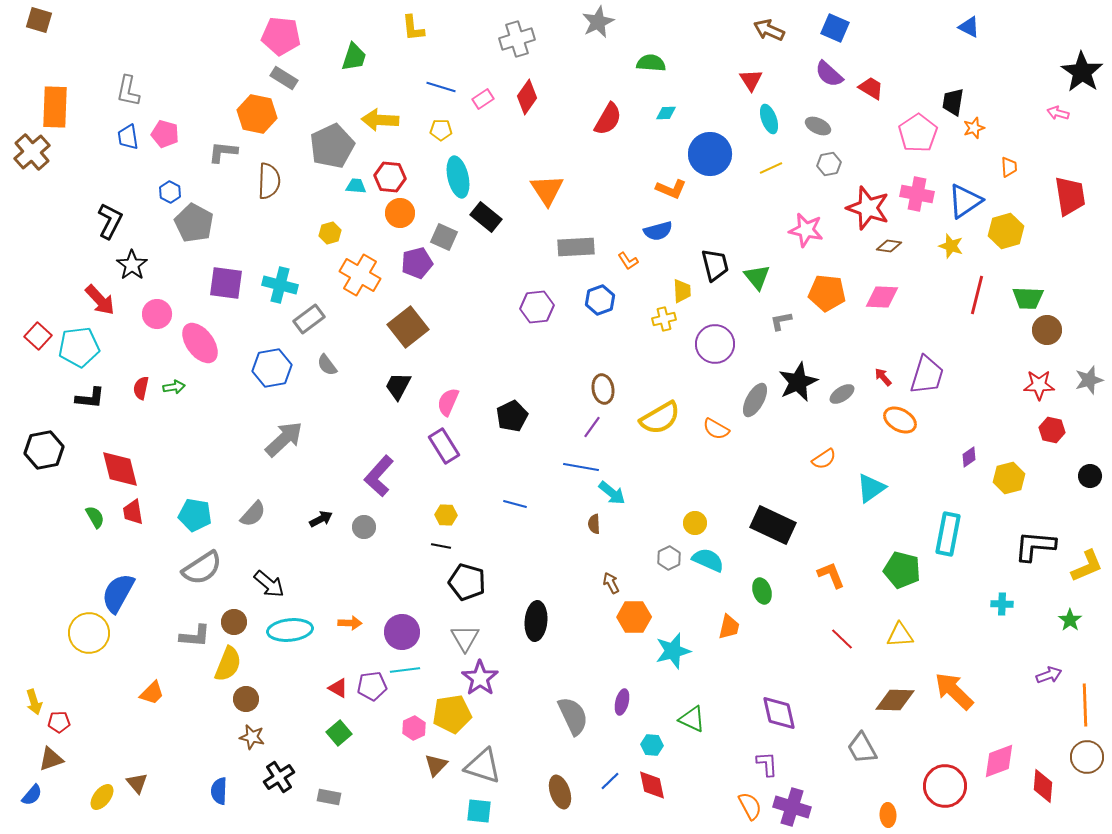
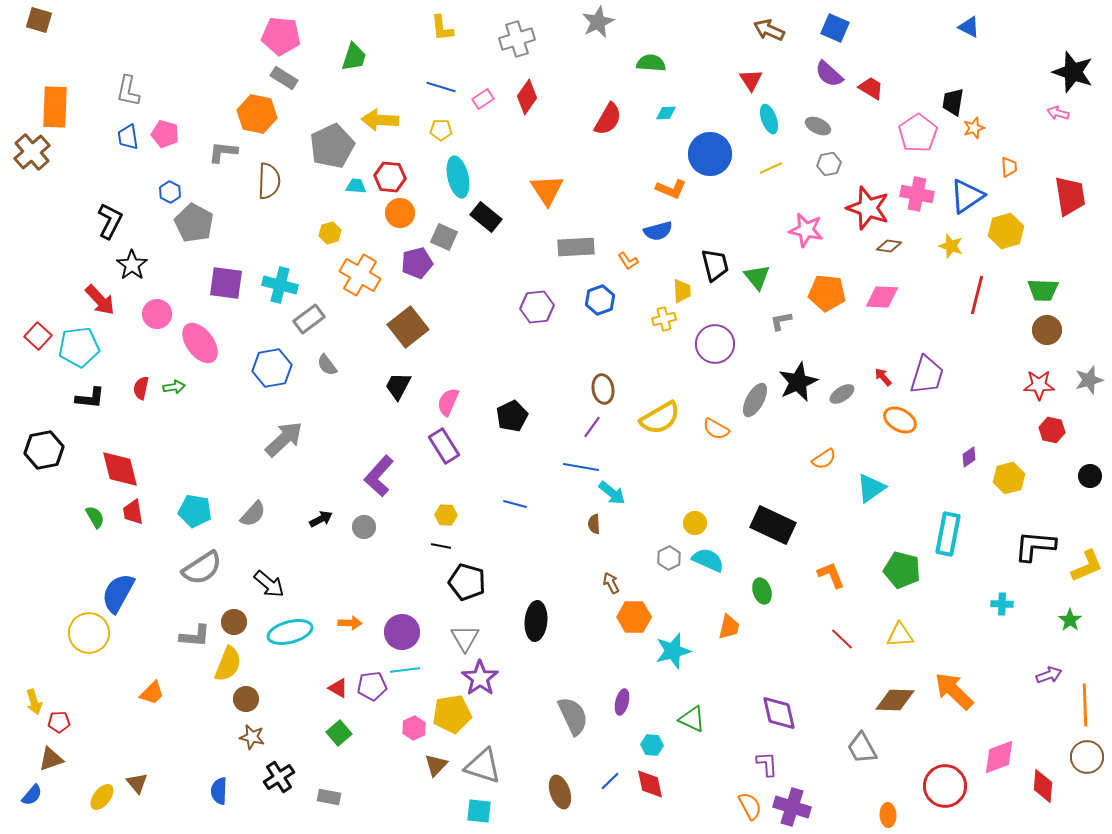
yellow L-shape at (413, 28): moved 29 px right
black star at (1082, 72): moved 9 px left; rotated 15 degrees counterclockwise
blue triangle at (965, 201): moved 2 px right, 5 px up
green trapezoid at (1028, 298): moved 15 px right, 8 px up
cyan pentagon at (195, 515): moved 4 px up
cyan ellipse at (290, 630): moved 2 px down; rotated 9 degrees counterclockwise
pink diamond at (999, 761): moved 4 px up
red diamond at (652, 785): moved 2 px left, 1 px up
